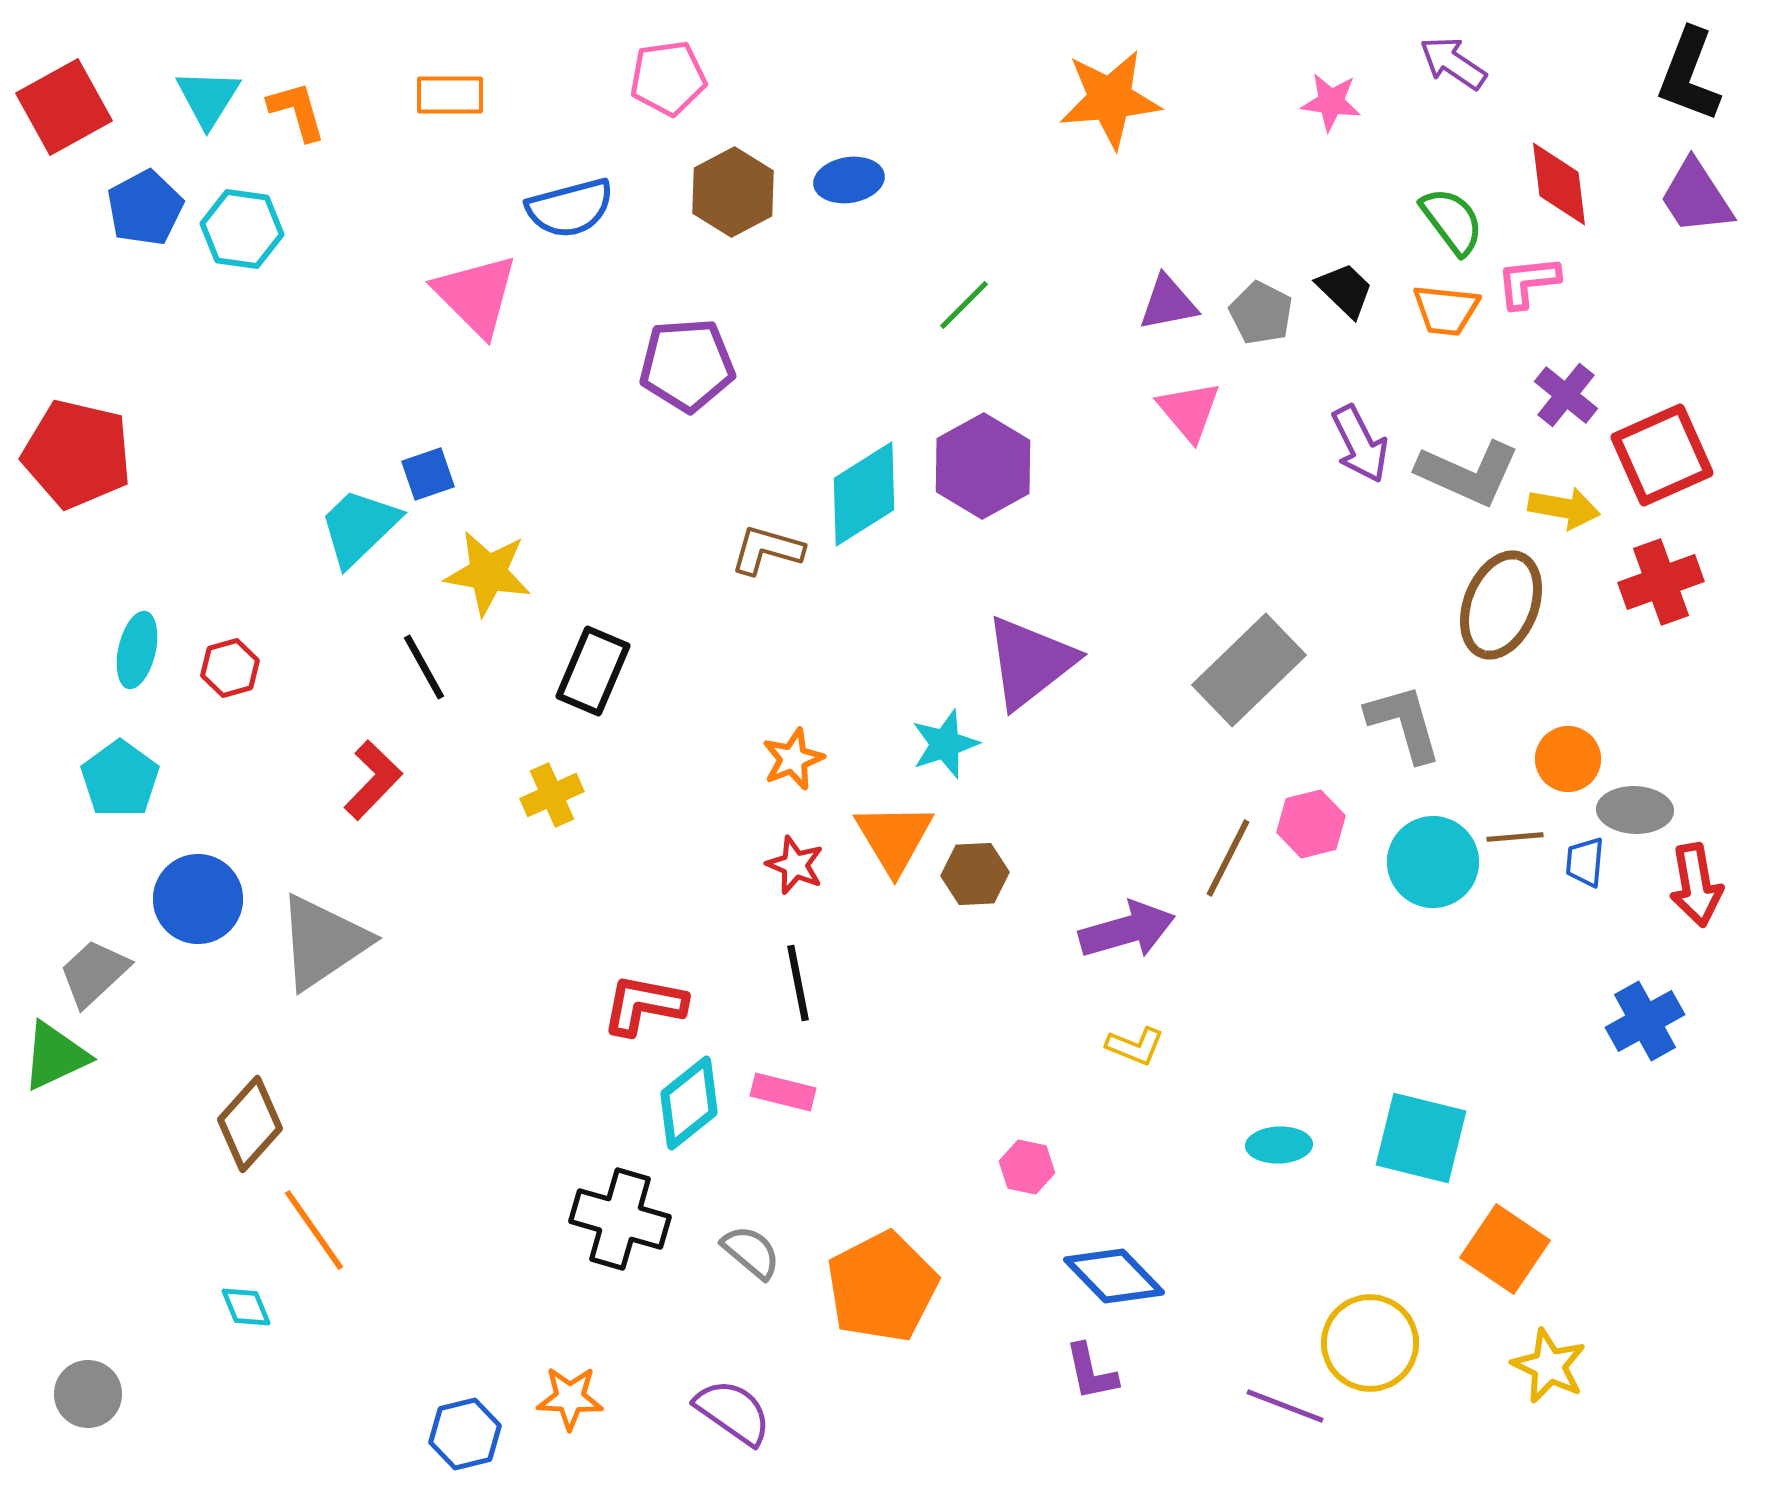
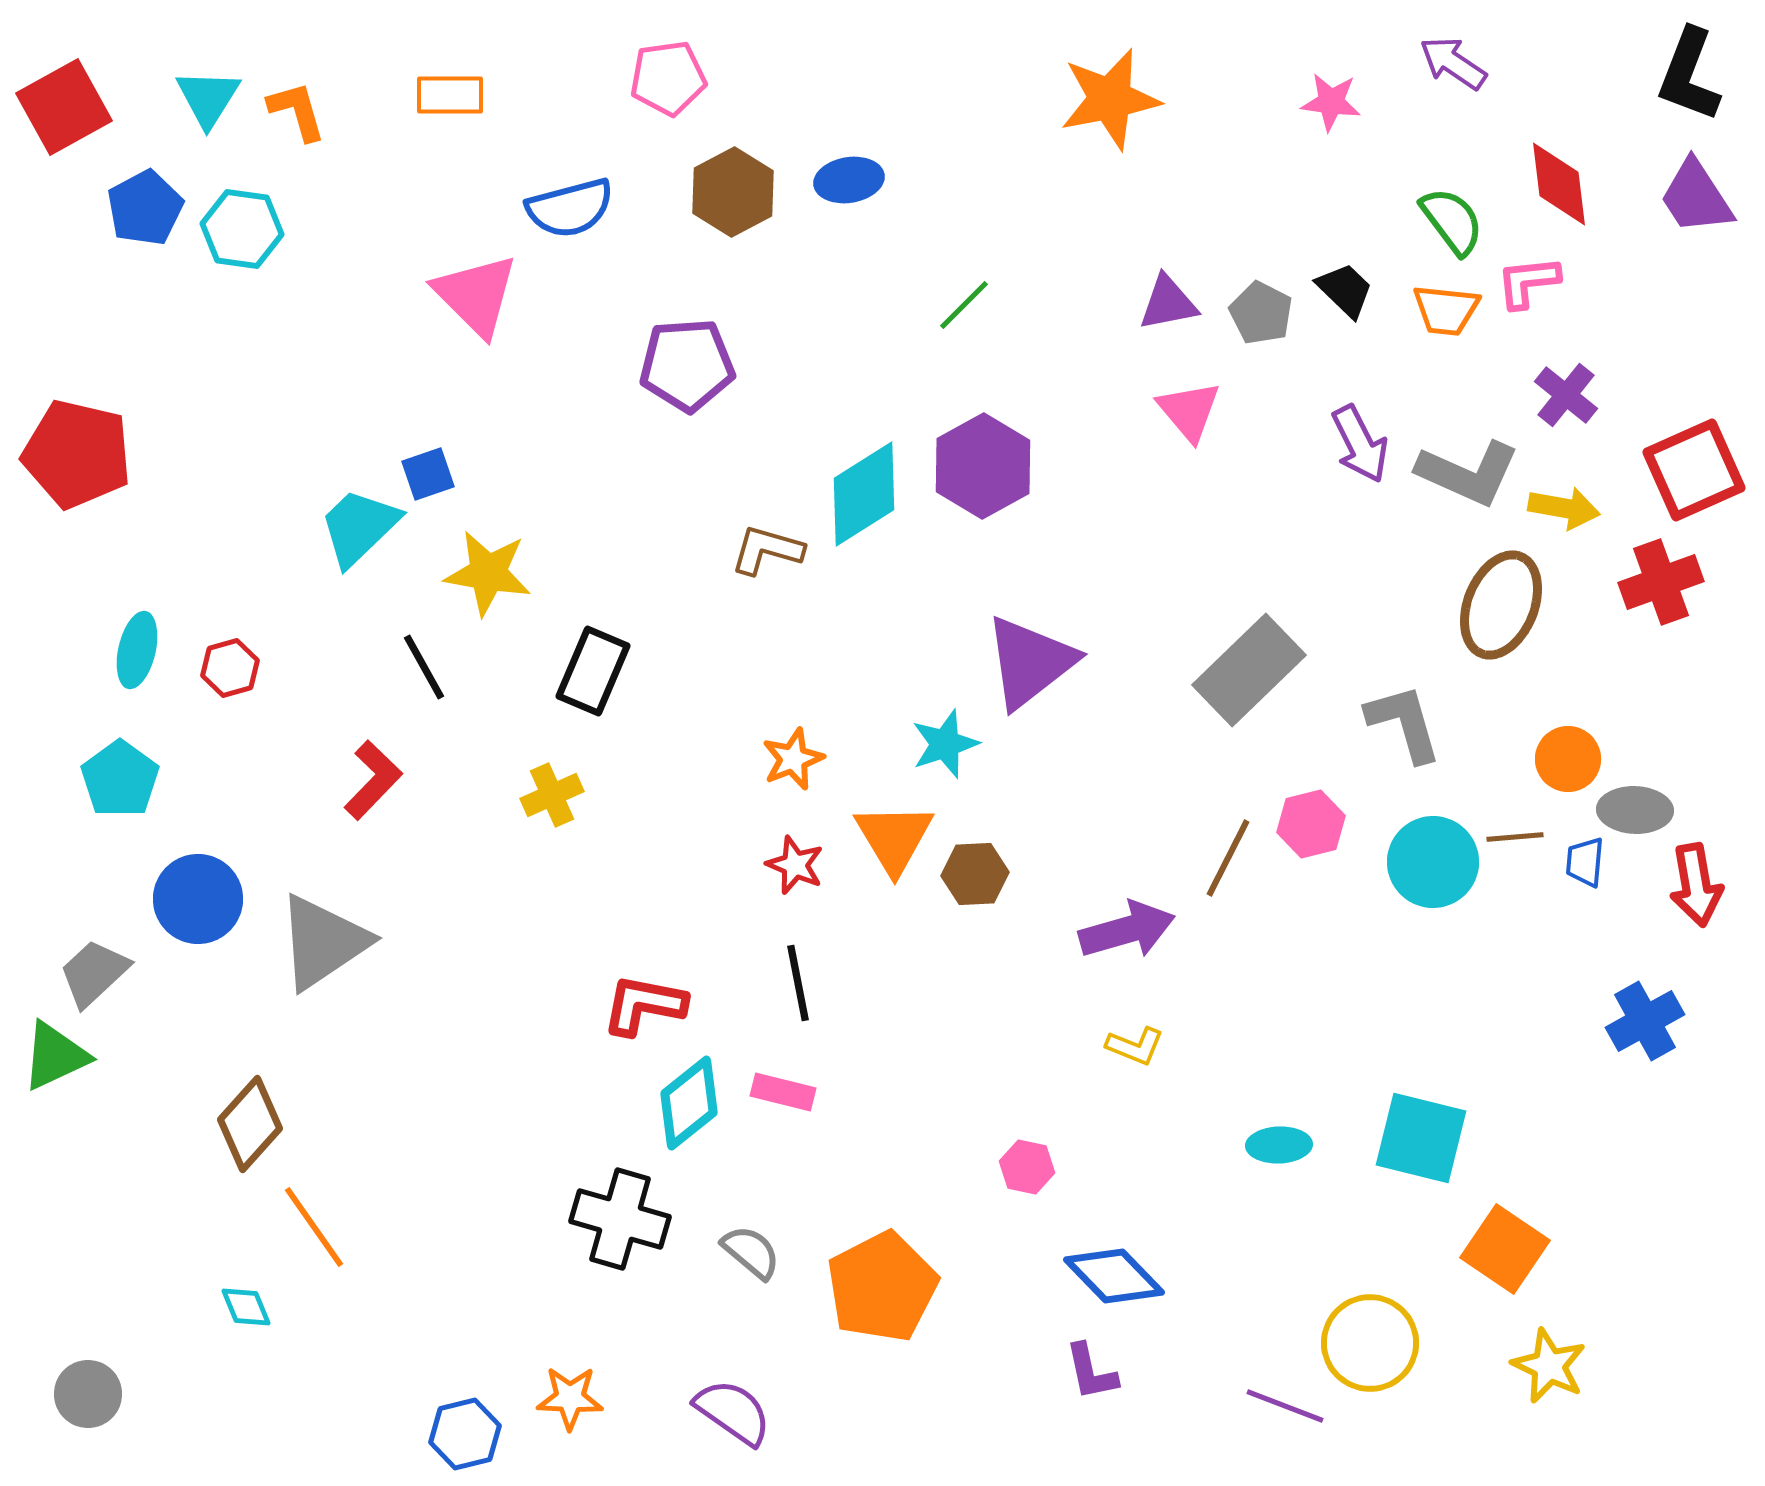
orange star at (1110, 99): rotated 6 degrees counterclockwise
red square at (1662, 455): moved 32 px right, 15 px down
orange line at (314, 1230): moved 3 px up
